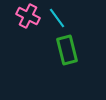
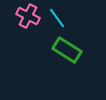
green rectangle: rotated 44 degrees counterclockwise
